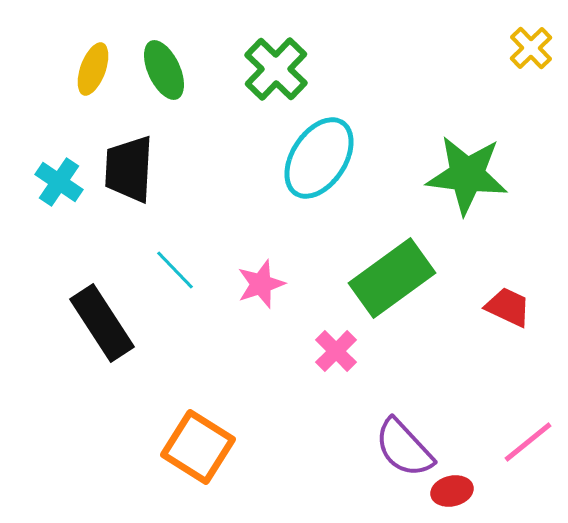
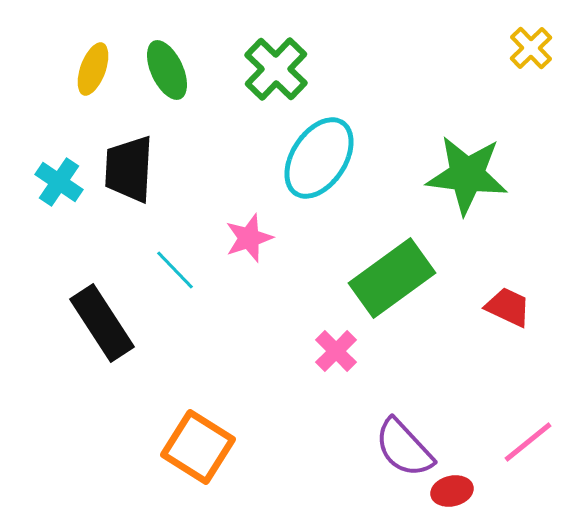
green ellipse: moved 3 px right
pink star: moved 12 px left, 46 px up
